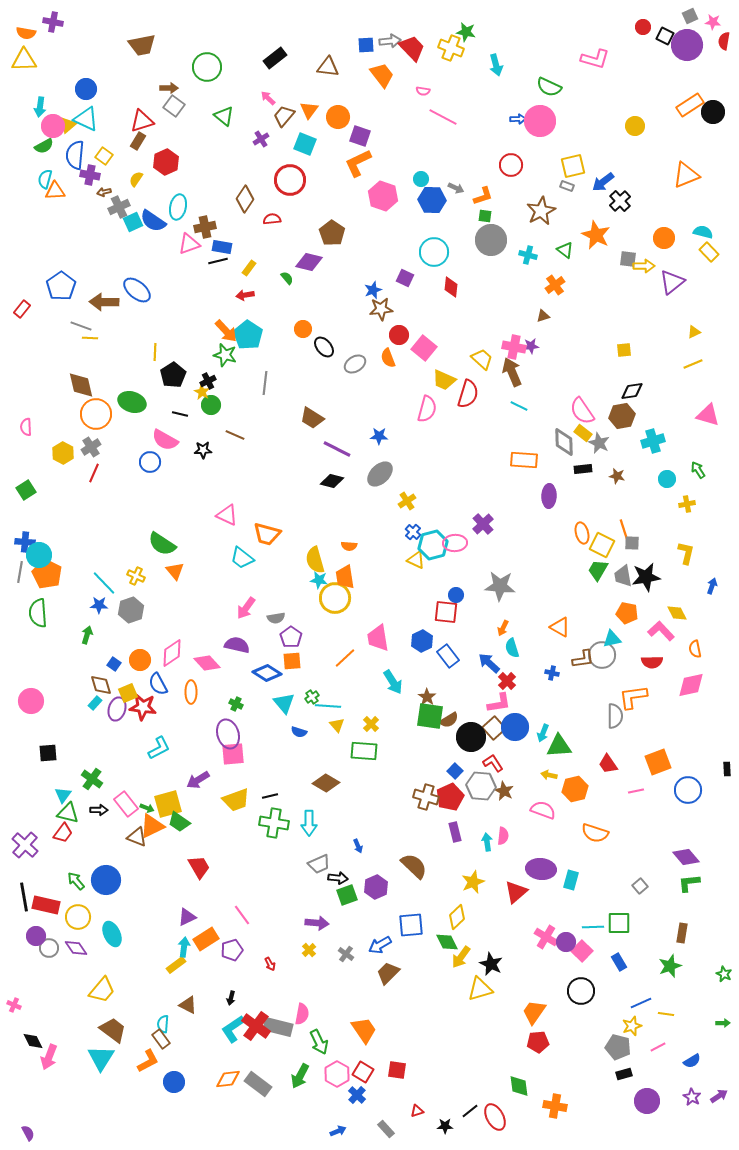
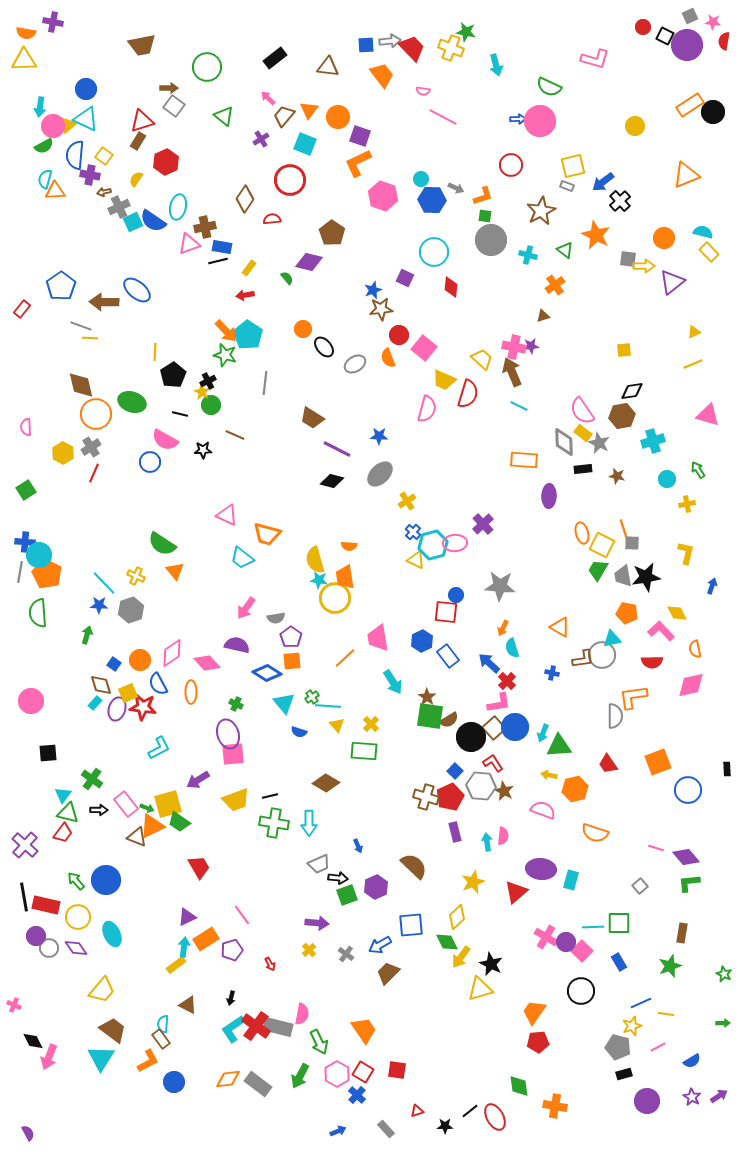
pink line at (636, 791): moved 20 px right, 57 px down; rotated 28 degrees clockwise
